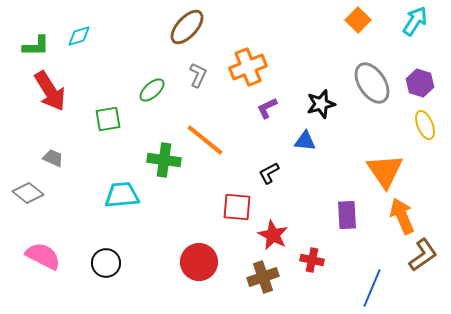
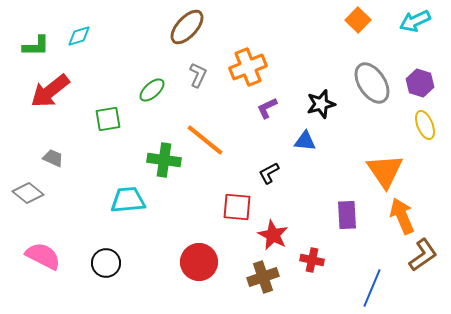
cyan arrow: rotated 148 degrees counterclockwise
red arrow: rotated 84 degrees clockwise
cyan trapezoid: moved 6 px right, 5 px down
